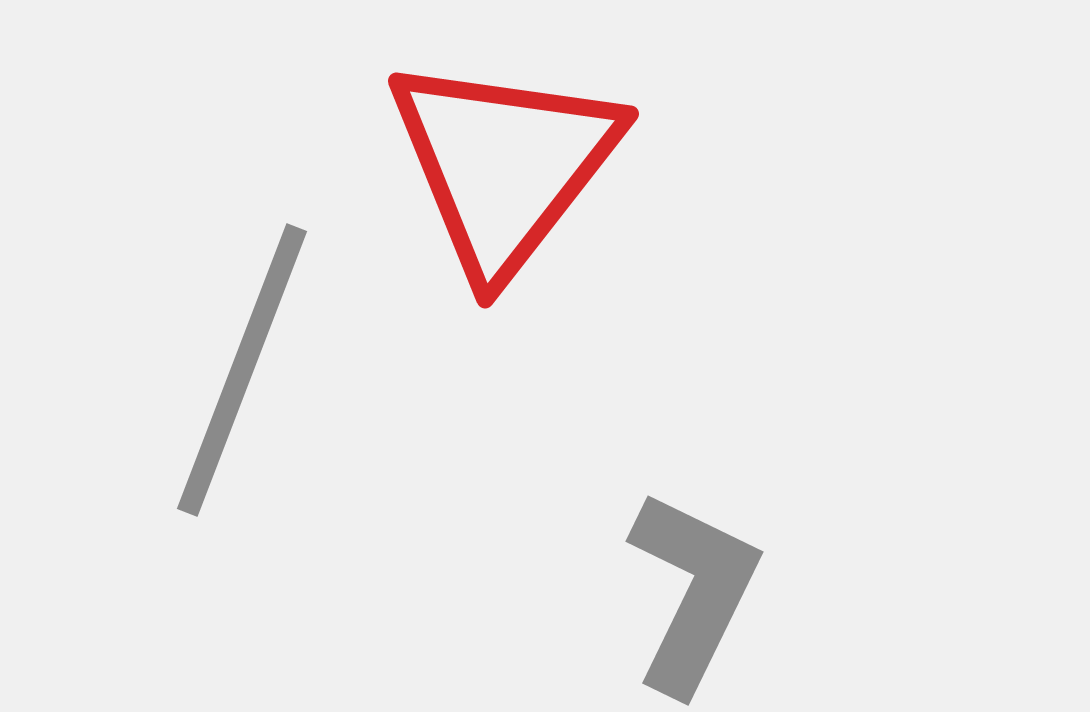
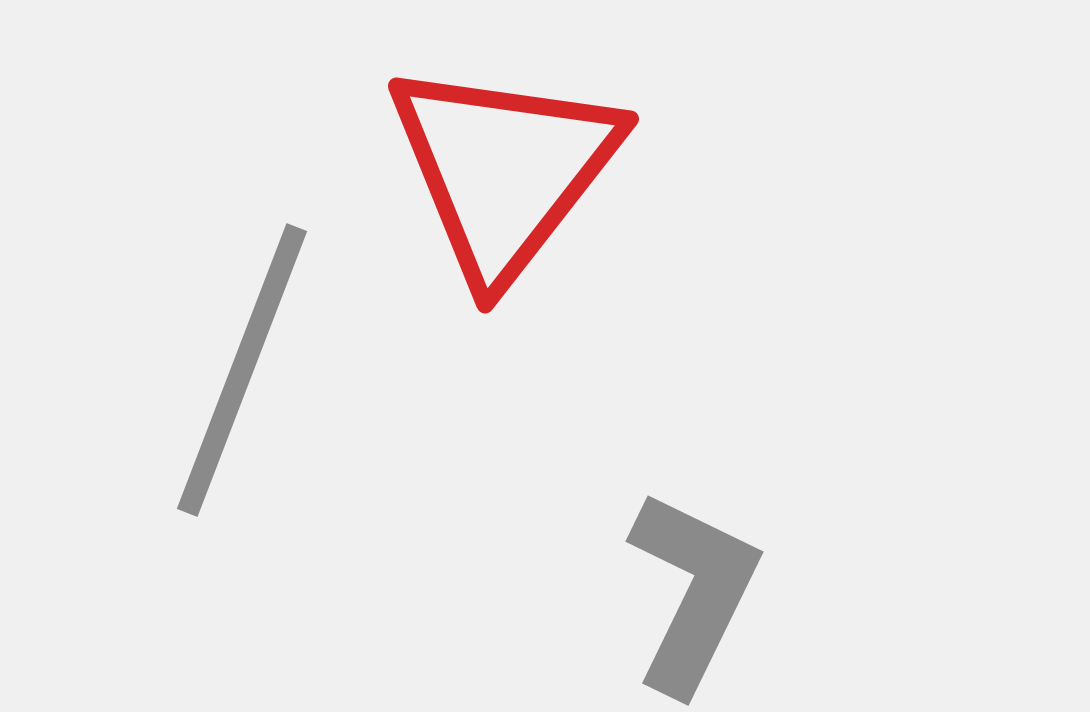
red triangle: moved 5 px down
